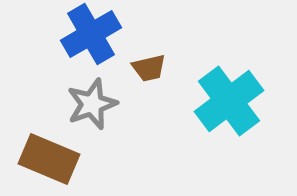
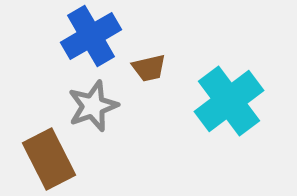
blue cross: moved 2 px down
gray star: moved 1 px right, 2 px down
brown rectangle: rotated 40 degrees clockwise
